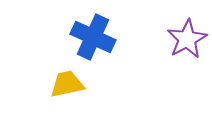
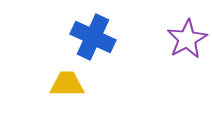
yellow trapezoid: rotated 12 degrees clockwise
